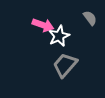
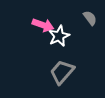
gray trapezoid: moved 3 px left, 7 px down
